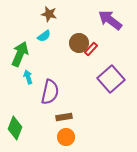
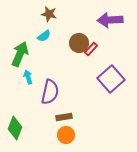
purple arrow: rotated 40 degrees counterclockwise
orange circle: moved 2 px up
